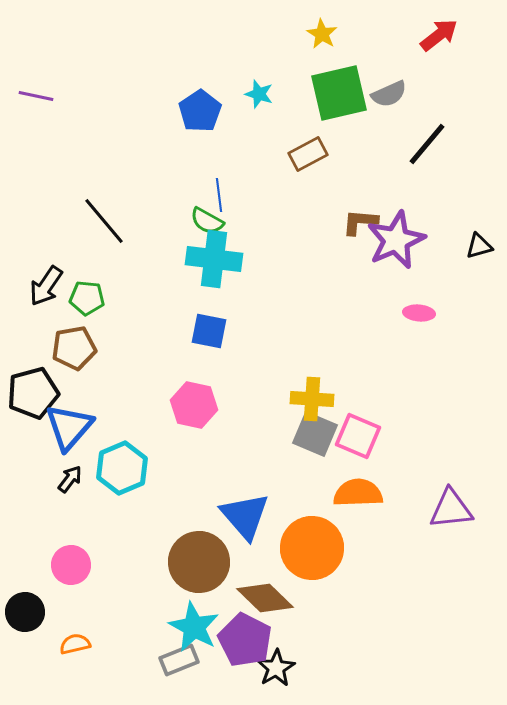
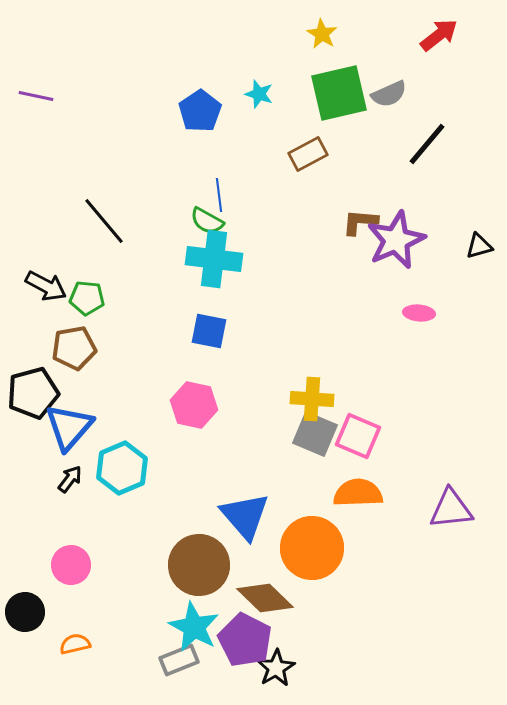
black arrow at (46, 286): rotated 96 degrees counterclockwise
brown circle at (199, 562): moved 3 px down
